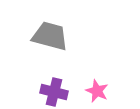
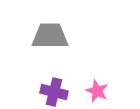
gray trapezoid: rotated 15 degrees counterclockwise
